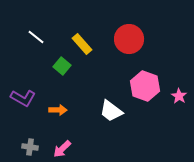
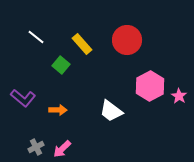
red circle: moved 2 px left, 1 px down
green square: moved 1 px left, 1 px up
pink hexagon: moved 5 px right; rotated 12 degrees clockwise
purple L-shape: rotated 10 degrees clockwise
gray cross: moved 6 px right; rotated 35 degrees counterclockwise
